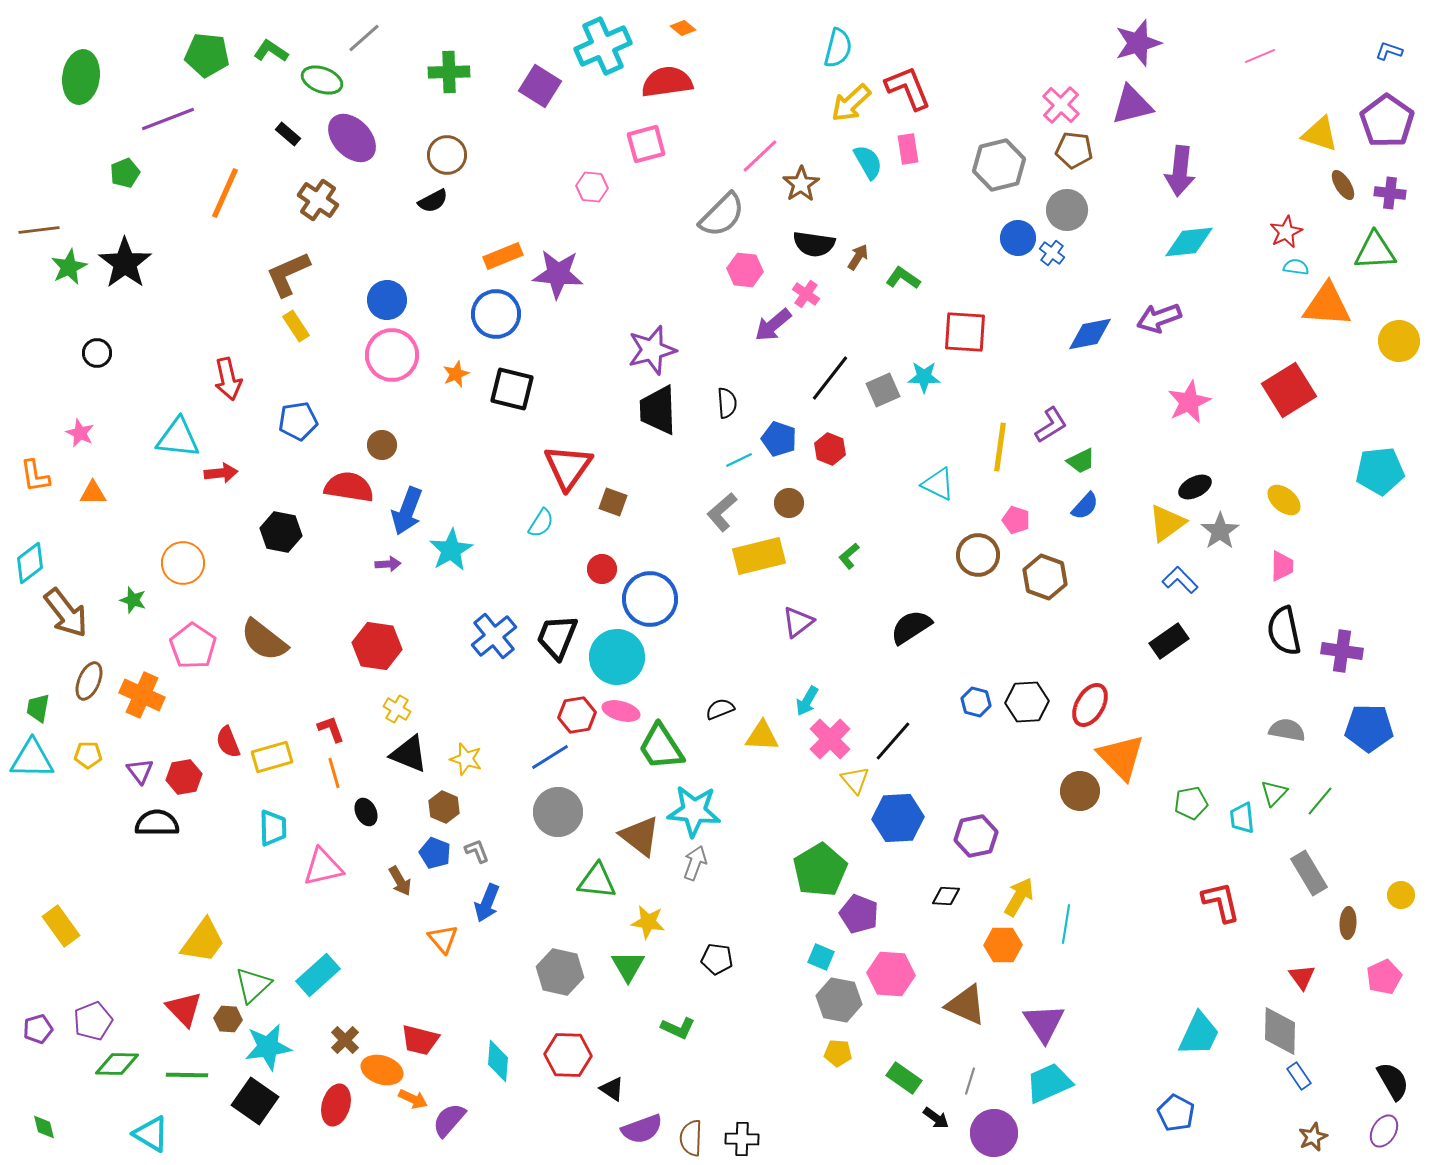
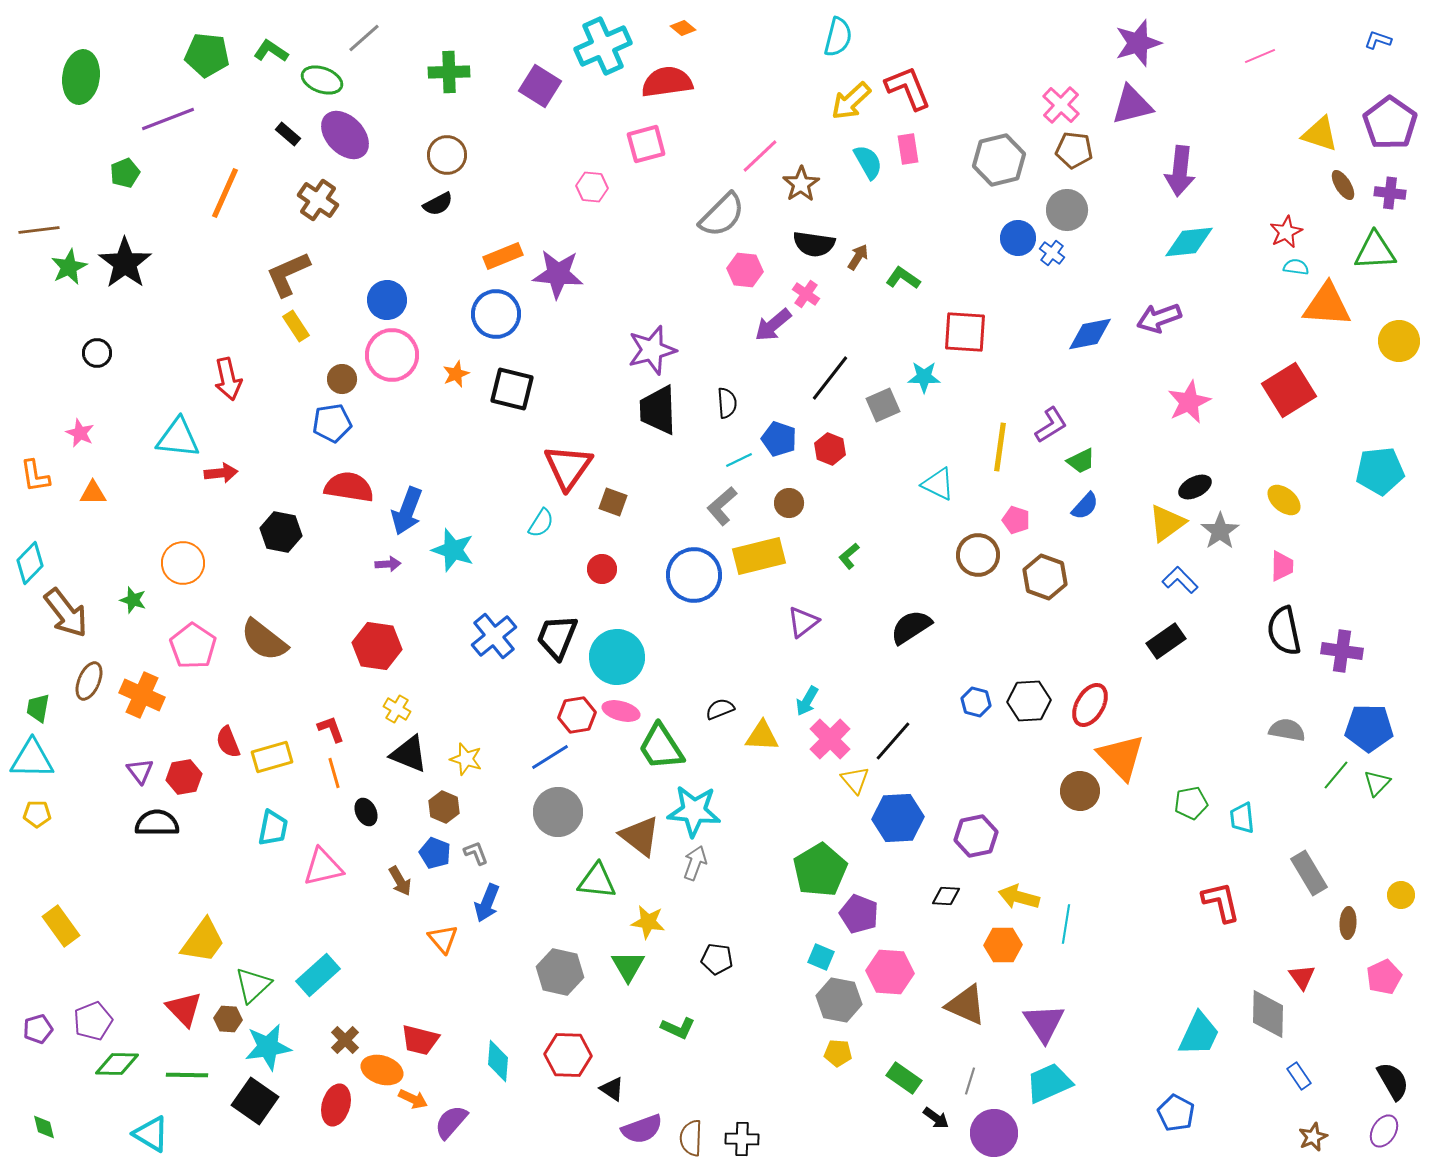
cyan semicircle at (838, 48): moved 11 px up
blue L-shape at (1389, 51): moved 11 px left, 11 px up
yellow arrow at (851, 103): moved 2 px up
purple pentagon at (1387, 121): moved 3 px right, 2 px down
purple ellipse at (352, 138): moved 7 px left, 3 px up
gray hexagon at (999, 165): moved 5 px up
black semicircle at (433, 201): moved 5 px right, 3 px down
gray square at (883, 390): moved 15 px down
blue pentagon at (298, 421): moved 34 px right, 2 px down
brown circle at (382, 445): moved 40 px left, 66 px up
gray L-shape at (722, 512): moved 6 px up
cyan star at (451, 550): moved 2 px right; rotated 24 degrees counterclockwise
cyan diamond at (30, 563): rotated 9 degrees counterclockwise
blue circle at (650, 599): moved 44 px right, 24 px up
purple triangle at (798, 622): moved 5 px right
black rectangle at (1169, 641): moved 3 px left
black hexagon at (1027, 702): moved 2 px right, 1 px up
yellow pentagon at (88, 755): moved 51 px left, 59 px down
green triangle at (1274, 793): moved 103 px right, 10 px up
green line at (1320, 801): moved 16 px right, 26 px up
cyan trapezoid at (273, 828): rotated 12 degrees clockwise
gray L-shape at (477, 851): moved 1 px left, 2 px down
yellow arrow at (1019, 897): rotated 105 degrees counterclockwise
pink hexagon at (891, 974): moved 1 px left, 2 px up
gray diamond at (1280, 1031): moved 12 px left, 17 px up
purple semicircle at (449, 1120): moved 2 px right, 2 px down
